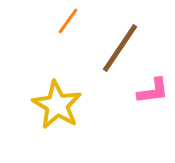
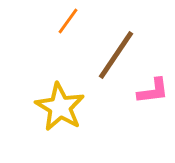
brown line: moved 4 px left, 7 px down
yellow star: moved 3 px right, 2 px down
